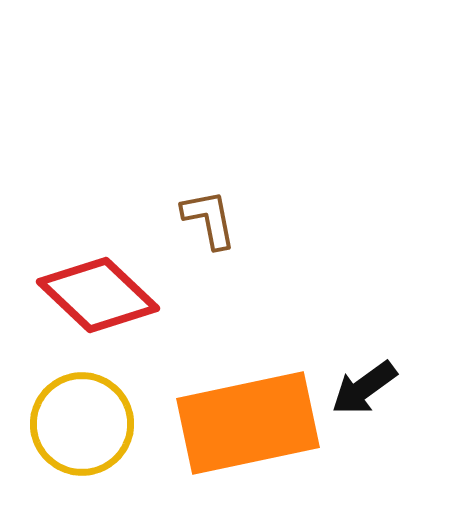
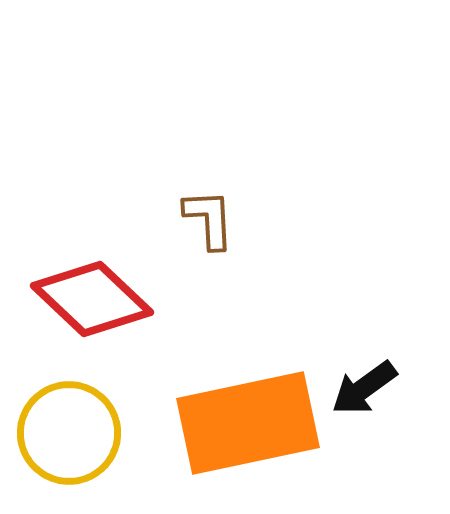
brown L-shape: rotated 8 degrees clockwise
red diamond: moved 6 px left, 4 px down
yellow circle: moved 13 px left, 9 px down
